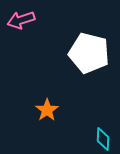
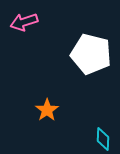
pink arrow: moved 3 px right, 2 px down
white pentagon: moved 2 px right, 1 px down
